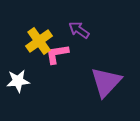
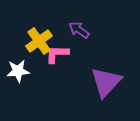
pink L-shape: rotated 10 degrees clockwise
white star: moved 10 px up
